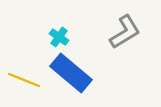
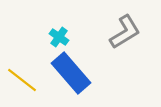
blue rectangle: rotated 9 degrees clockwise
yellow line: moved 2 px left; rotated 16 degrees clockwise
